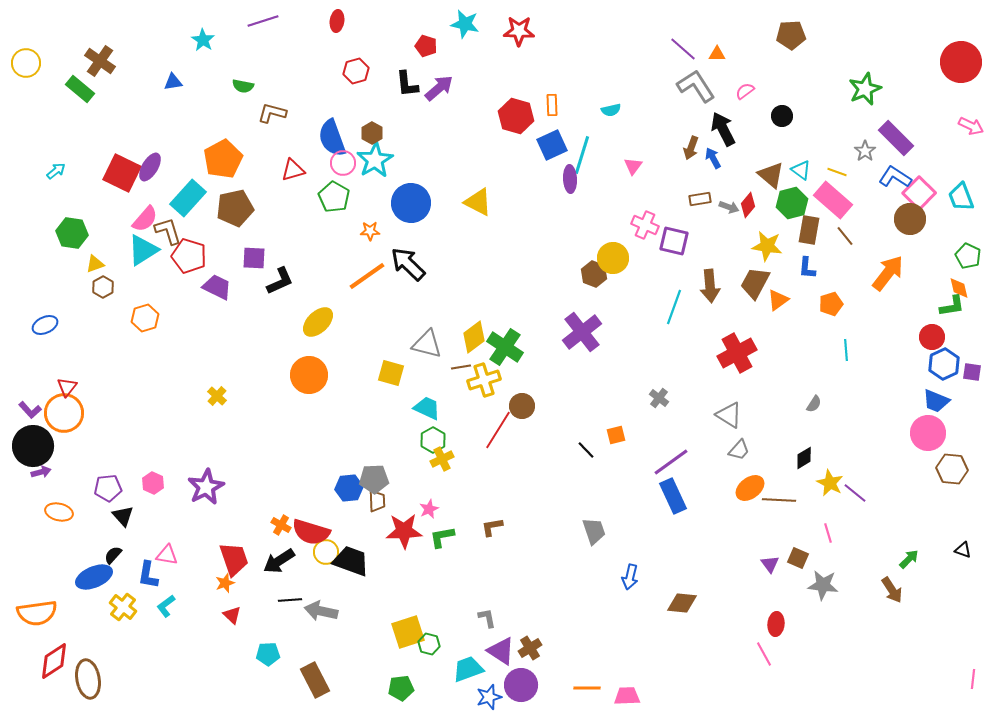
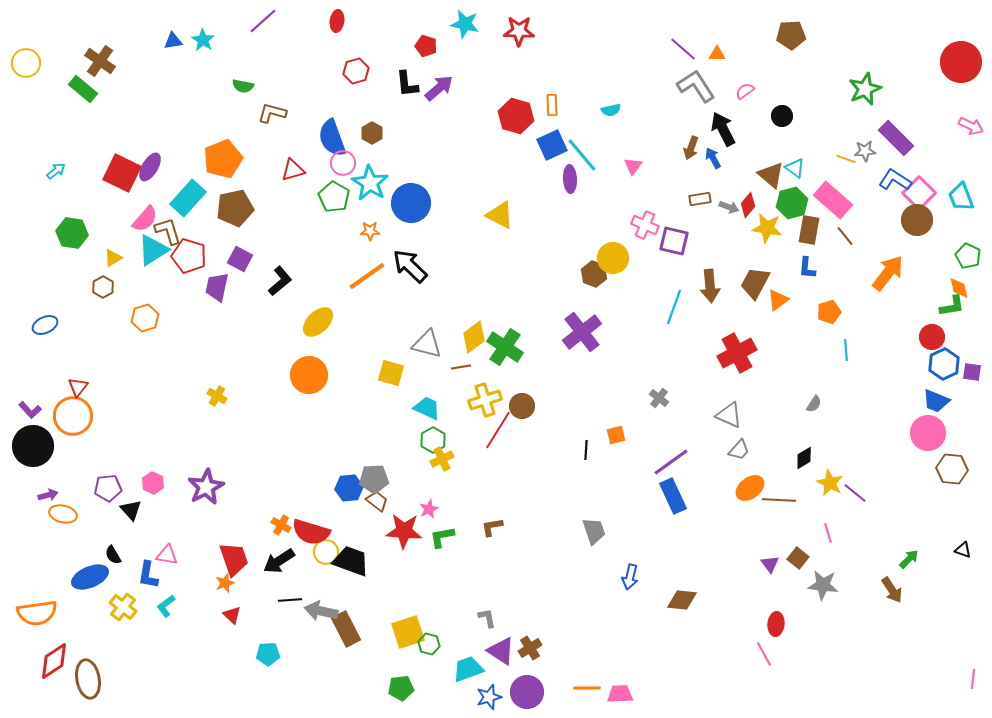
purple line at (263, 21): rotated 24 degrees counterclockwise
blue triangle at (173, 82): moved 41 px up
green rectangle at (80, 89): moved 3 px right
gray star at (865, 151): rotated 30 degrees clockwise
cyan line at (582, 155): rotated 57 degrees counterclockwise
orange pentagon at (223, 159): rotated 6 degrees clockwise
cyan star at (375, 160): moved 5 px left, 23 px down; rotated 9 degrees counterclockwise
cyan triangle at (801, 170): moved 6 px left, 2 px up
yellow line at (837, 172): moved 9 px right, 13 px up
blue L-shape at (895, 177): moved 3 px down
yellow triangle at (478, 202): moved 22 px right, 13 px down
brown circle at (910, 219): moved 7 px right, 1 px down
yellow star at (767, 246): moved 18 px up
cyan triangle at (143, 250): moved 10 px right
purple square at (254, 258): moved 14 px left, 1 px down; rotated 25 degrees clockwise
yellow triangle at (95, 264): moved 18 px right, 6 px up; rotated 12 degrees counterclockwise
black arrow at (408, 264): moved 2 px right, 2 px down
black L-shape at (280, 281): rotated 16 degrees counterclockwise
purple trapezoid at (217, 287): rotated 104 degrees counterclockwise
orange pentagon at (831, 304): moved 2 px left, 8 px down
yellow cross at (484, 380): moved 1 px right, 20 px down
red triangle at (67, 387): moved 11 px right
yellow cross at (217, 396): rotated 12 degrees counterclockwise
orange circle at (64, 413): moved 9 px right, 3 px down
gray triangle at (729, 415): rotated 8 degrees counterclockwise
black line at (586, 450): rotated 48 degrees clockwise
purple arrow at (41, 472): moved 7 px right, 23 px down
brown trapezoid at (377, 501): rotated 50 degrees counterclockwise
orange ellipse at (59, 512): moved 4 px right, 2 px down
black triangle at (123, 516): moved 8 px right, 6 px up
red star at (404, 531): rotated 6 degrees clockwise
black semicircle at (113, 555): rotated 72 degrees counterclockwise
brown square at (798, 558): rotated 15 degrees clockwise
blue ellipse at (94, 577): moved 4 px left
brown diamond at (682, 603): moved 3 px up
brown rectangle at (315, 680): moved 31 px right, 51 px up
purple circle at (521, 685): moved 6 px right, 7 px down
pink trapezoid at (627, 696): moved 7 px left, 2 px up
